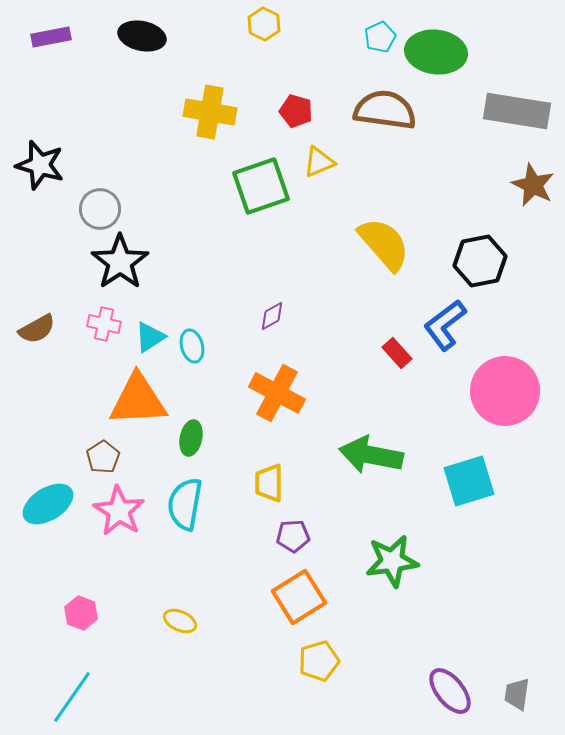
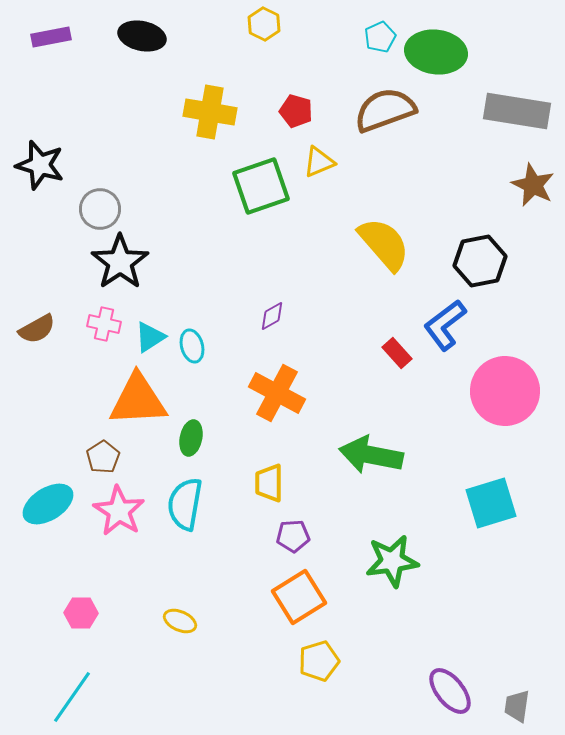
brown semicircle at (385, 110): rotated 28 degrees counterclockwise
cyan square at (469, 481): moved 22 px right, 22 px down
pink hexagon at (81, 613): rotated 20 degrees counterclockwise
gray trapezoid at (517, 694): moved 12 px down
